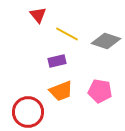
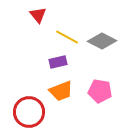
yellow line: moved 3 px down
gray diamond: moved 4 px left; rotated 8 degrees clockwise
purple rectangle: moved 1 px right, 1 px down
red circle: moved 1 px right
